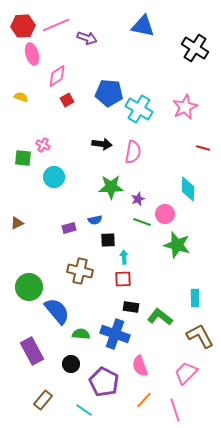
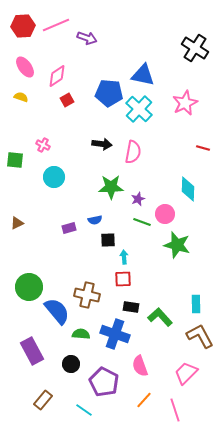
blue triangle at (143, 26): moved 49 px down
pink ellipse at (32, 54): moved 7 px left, 13 px down; rotated 20 degrees counterclockwise
pink star at (185, 107): moved 4 px up
cyan cross at (139, 109): rotated 12 degrees clockwise
green square at (23, 158): moved 8 px left, 2 px down
brown cross at (80, 271): moved 7 px right, 24 px down
cyan rectangle at (195, 298): moved 1 px right, 6 px down
green L-shape at (160, 317): rotated 10 degrees clockwise
